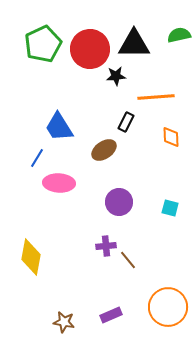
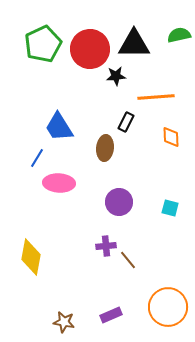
brown ellipse: moved 1 px right, 2 px up; rotated 50 degrees counterclockwise
